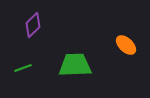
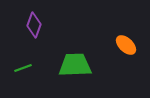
purple diamond: moved 1 px right; rotated 25 degrees counterclockwise
